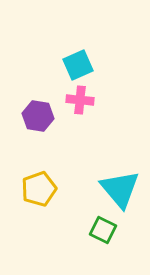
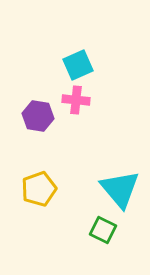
pink cross: moved 4 px left
